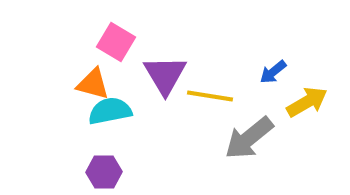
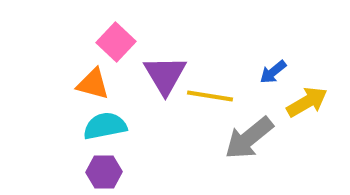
pink square: rotated 12 degrees clockwise
cyan semicircle: moved 5 px left, 15 px down
